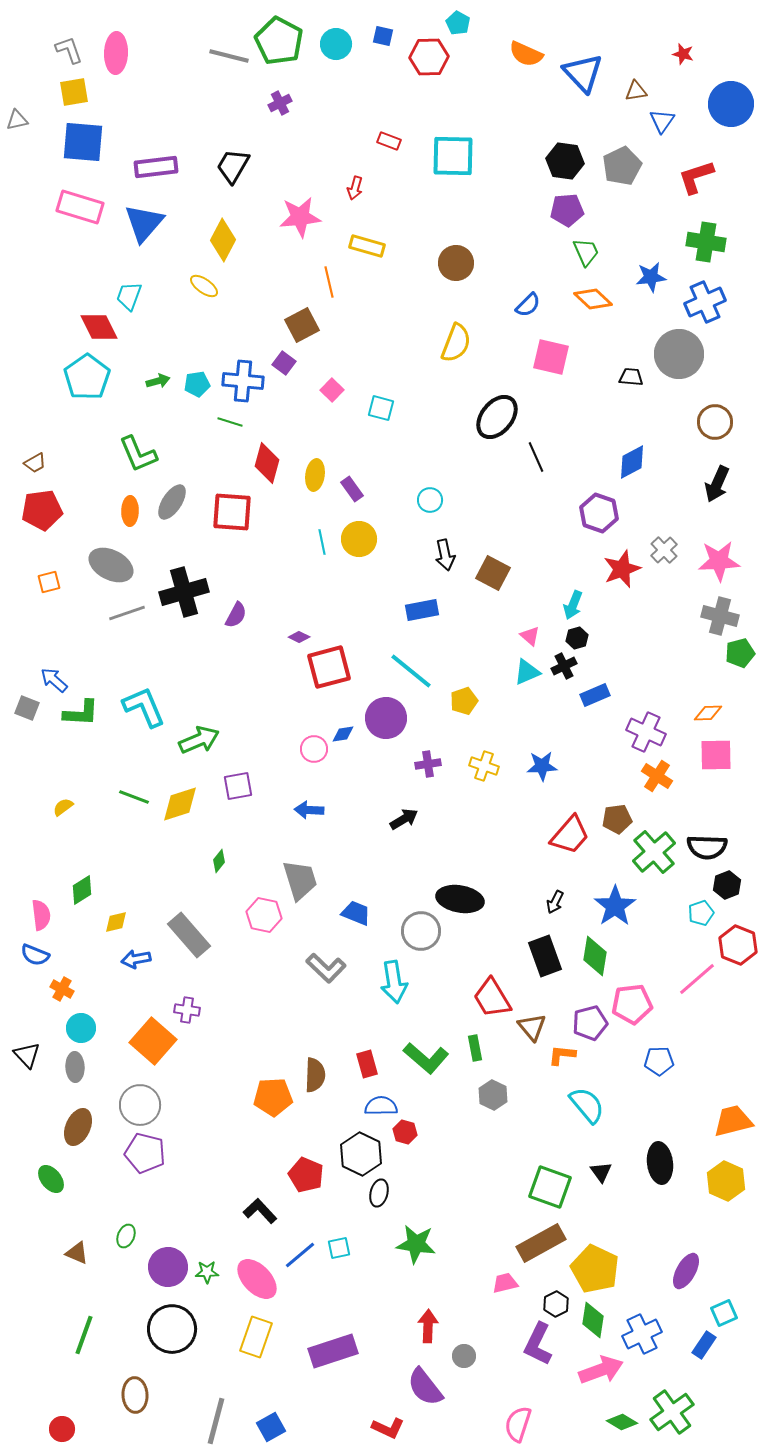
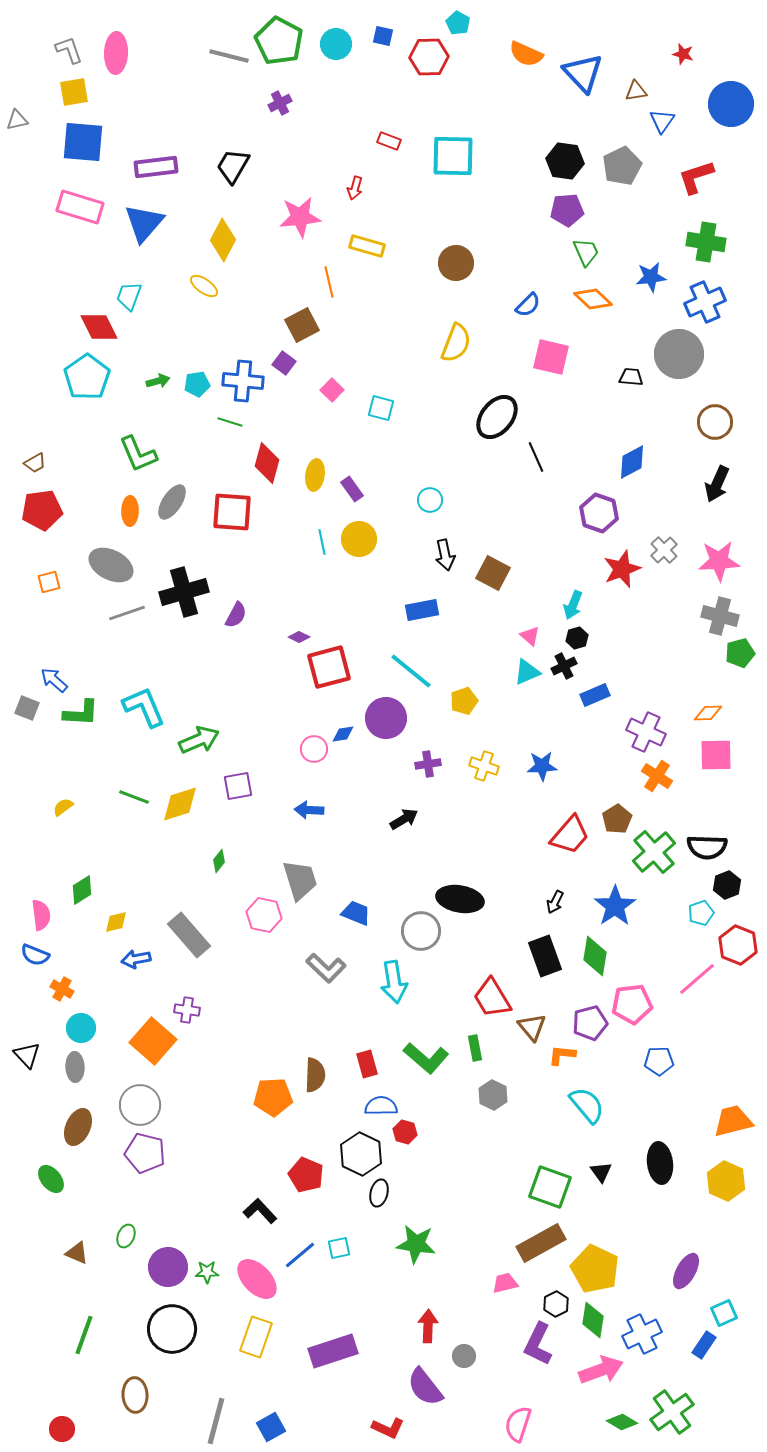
brown pentagon at (617, 819): rotated 24 degrees counterclockwise
